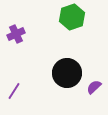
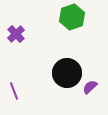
purple cross: rotated 18 degrees counterclockwise
purple semicircle: moved 4 px left
purple line: rotated 54 degrees counterclockwise
